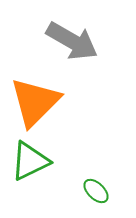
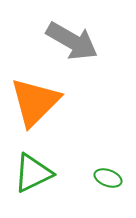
green triangle: moved 3 px right, 12 px down
green ellipse: moved 12 px right, 13 px up; rotated 24 degrees counterclockwise
